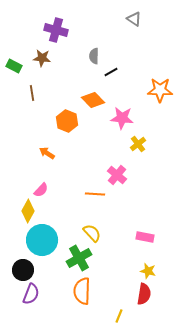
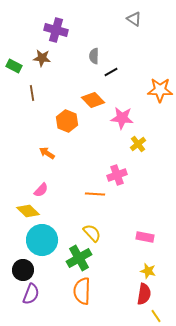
pink cross: rotated 30 degrees clockwise
yellow diamond: rotated 75 degrees counterclockwise
yellow line: moved 37 px right; rotated 56 degrees counterclockwise
